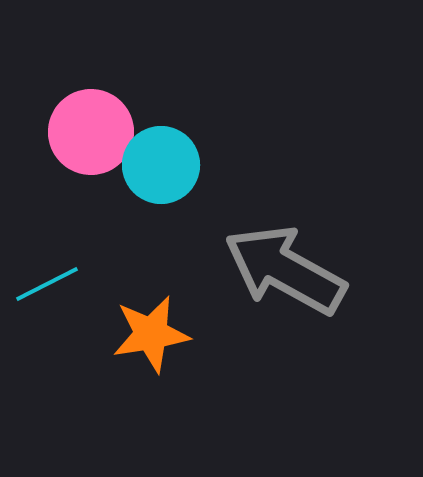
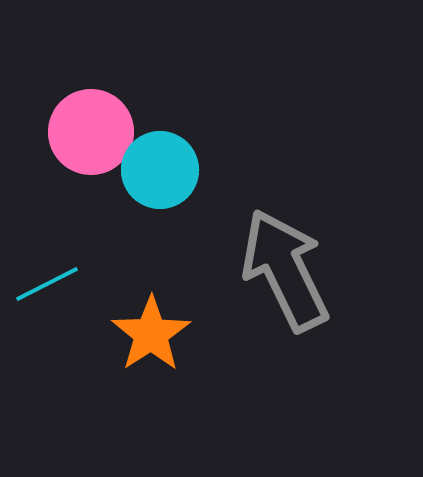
cyan circle: moved 1 px left, 5 px down
gray arrow: rotated 35 degrees clockwise
orange star: rotated 24 degrees counterclockwise
